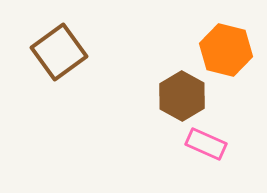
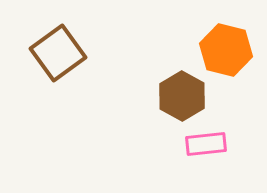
brown square: moved 1 px left, 1 px down
pink rectangle: rotated 30 degrees counterclockwise
